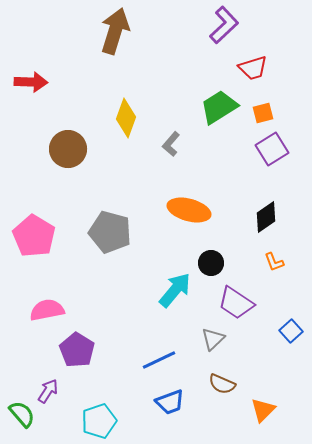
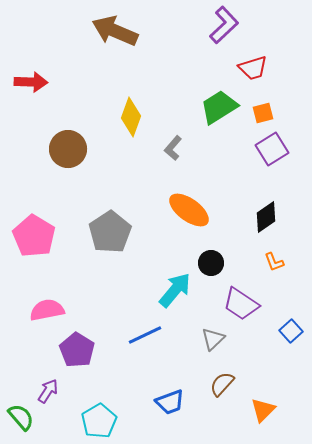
brown arrow: rotated 84 degrees counterclockwise
yellow diamond: moved 5 px right, 1 px up
gray L-shape: moved 2 px right, 4 px down
orange ellipse: rotated 21 degrees clockwise
gray pentagon: rotated 24 degrees clockwise
purple trapezoid: moved 5 px right, 1 px down
blue line: moved 14 px left, 25 px up
brown semicircle: rotated 108 degrees clockwise
green semicircle: moved 1 px left, 3 px down
cyan pentagon: rotated 12 degrees counterclockwise
